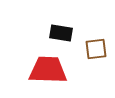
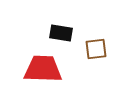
red trapezoid: moved 5 px left, 1 px up
